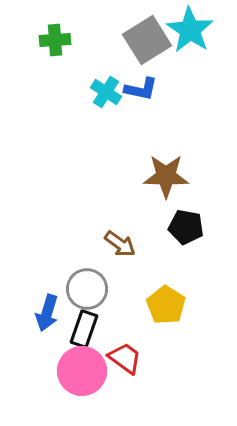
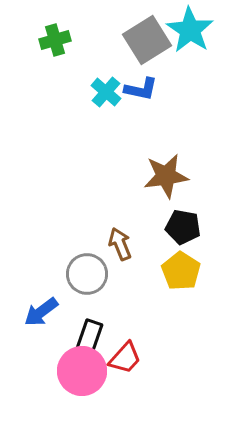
green cross: rotated 12 degrees counterclockwise
cyan cross: rotated 8 degrees clockwise
brown star: rotated 9 degrees counterclockwise
black pentagon: moved 3 px left
brown arrow: rotated 148 degrees counterclockwise
gray circle: moved 15 px up
yellow pentagon: moved 15 px right, 34 px up
blue arrow: moved 6 px left, 1 px up; rotated 36 degrees clockwise
black rectangle: moved 5 px right, 9 px down
red trapezoid: rotated 96 degrees clockwise
